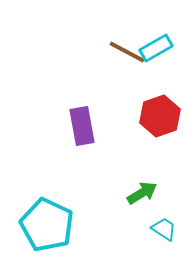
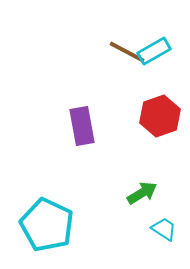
cyan rectangle: moved 2 px left, 3 px down
